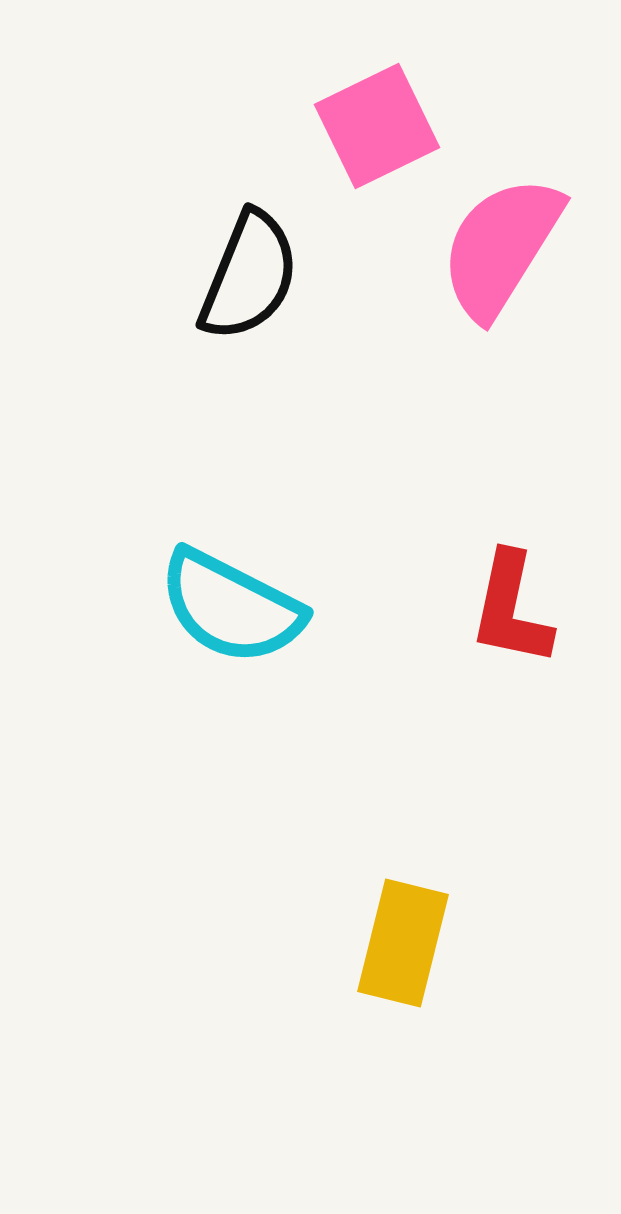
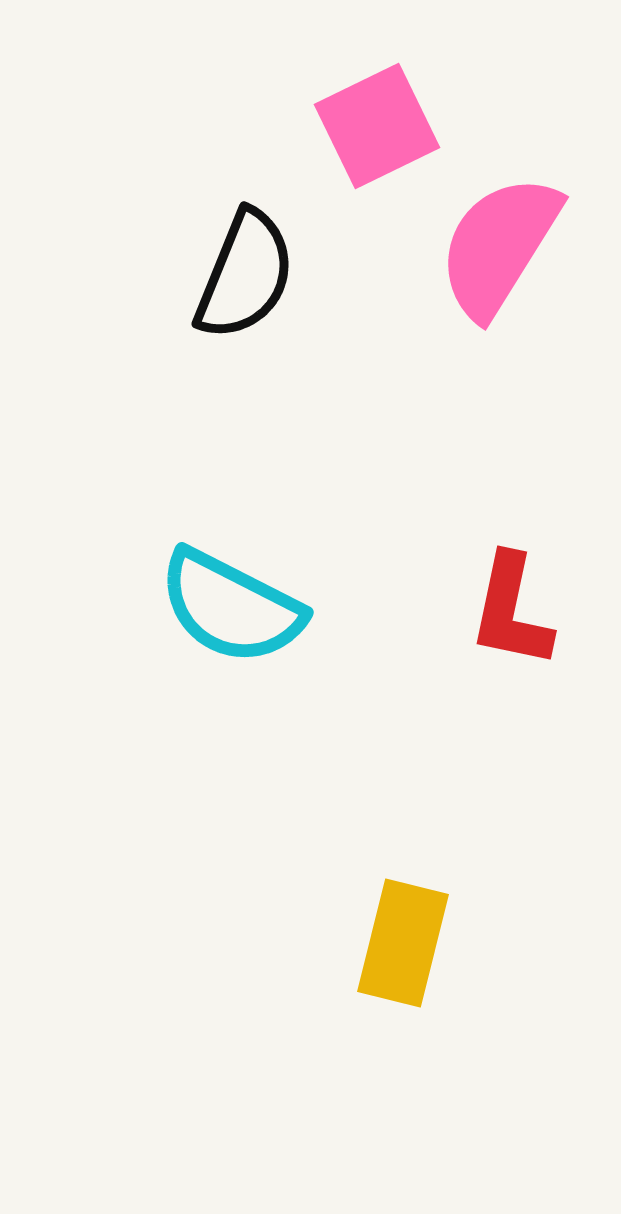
pink semicircle: moved 2 px left, 1 px up
black semicircle: moved 4 px left, 1 px up
red L-shape: moved 2 px down
